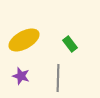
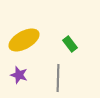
purple star: moved 2 px left, 1 px up
